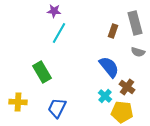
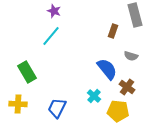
purple star: rotated 16 degrees clockwise
gray rectangle: moved 8 px up
cyan line: moved 8 px left, 3 px down; rotated 10 degrees clockwise
gray semicircle: moved 7 px left, 4 px down
blue semicircle: moved 2 px left, 2 px down
green rectangle: moved 15 px left
cyan cross: moved 11 px left
yellow cross: moved 2 px down
yellow pentagon: moved 4 px left, 1 px up
